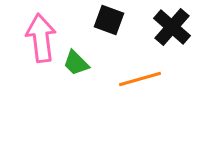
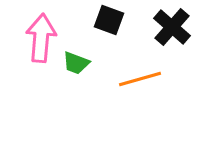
pink arrow: rotated 12 degrees clockwise
green trapezoid: rotated 24 degrees counterclockwise
